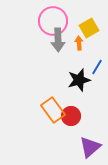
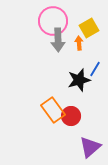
blue line: moved 2 px left, 2 px down
